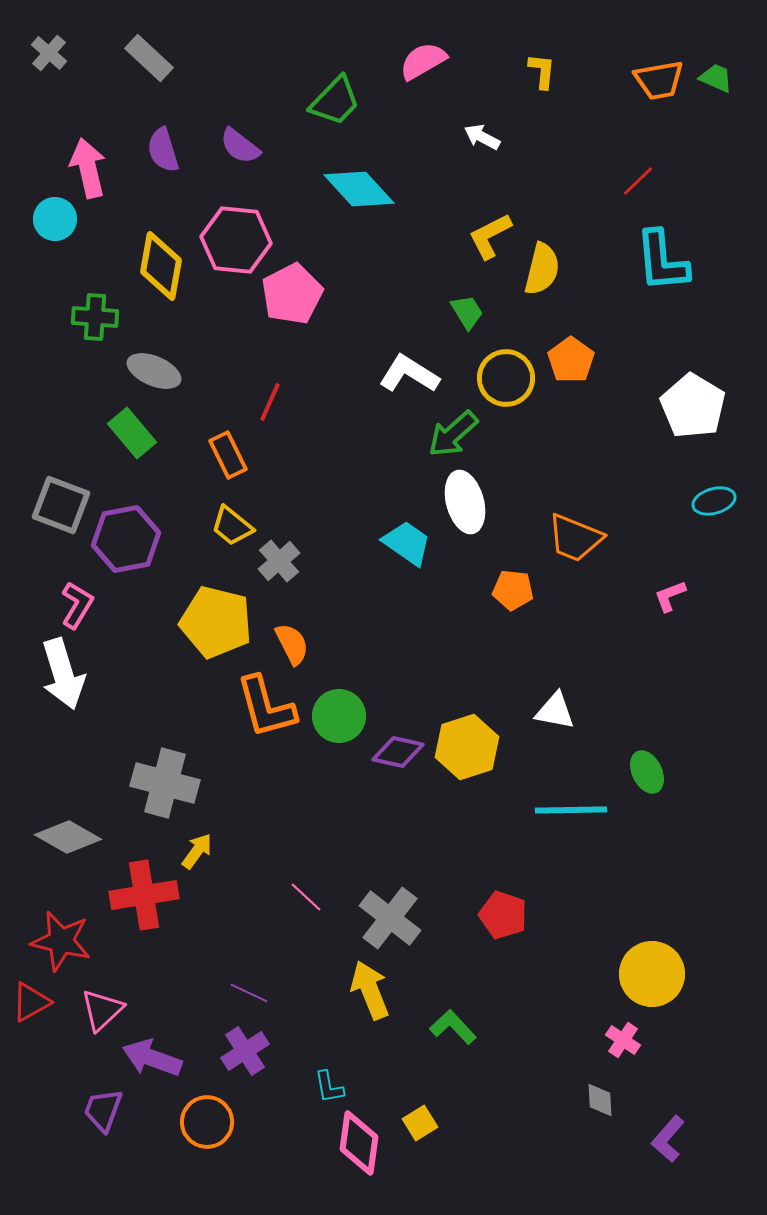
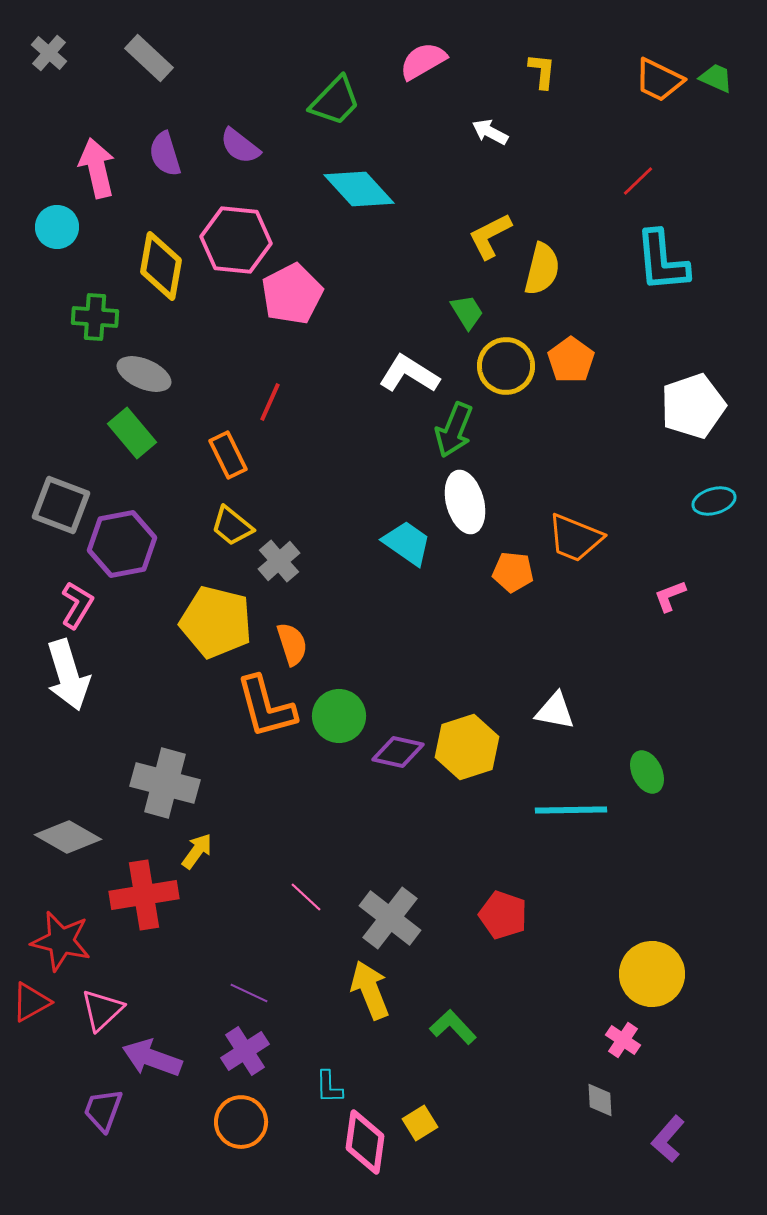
orange trapezoid at (659, 80): rotated 36 degrees clockwise
white arrow at (482, 137): moved 8 px right, 5 px up
purple semicircle at (163, 150): moved 2 px right, 4 px down
pink arrow at (88, 168): moved 9 px right
cyan circle at (55, 219): moved 2 px right, 8 px down
gray ellipse at (154, 371): moved 10 px left, 3 px down
yellow circle at (506, 378): moved 12 px up
white pentagon at (693, 406): rotated 22 degrees clockwise
green arrow at (453, 434): moved 1 px right, 4 px up; rotated 26 degrees counterclockwise
purple hexagon at (126, 539): moved 4 px left, 5 px down
orange pentagon at (513, 590): moved 18 px up
orange semicircle at (292, 644): rotated 9 degrees clockwise
white arrow at (63, 674): moved 5 px right, 1 px down
cyan L-shape at (329, 1087): rotated 9 degrees clockwise
orange circle at (207, 1122): moved 34 px right
pink diamond at (359, 1143): moved 6 px right, 1 px up
